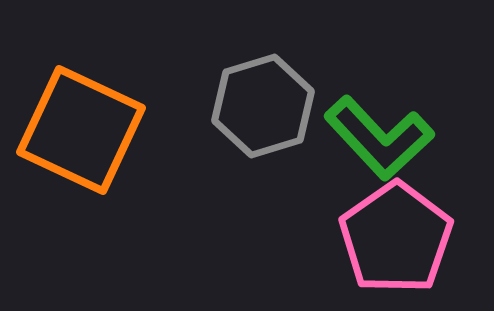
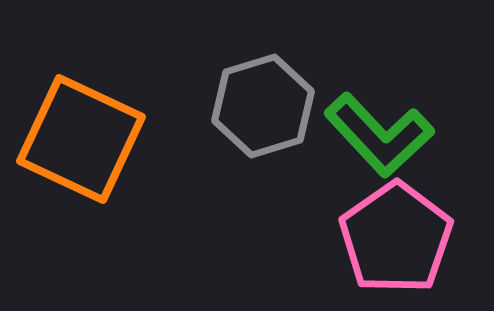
orange square: moved 9 px down
green L-shape: moved 3 px up
